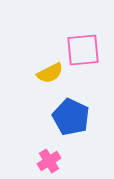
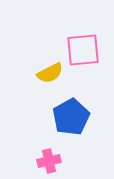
blue pentagon: rotated 18 degrees clockwise
pink cross: rotated 20 degrees clockwise
